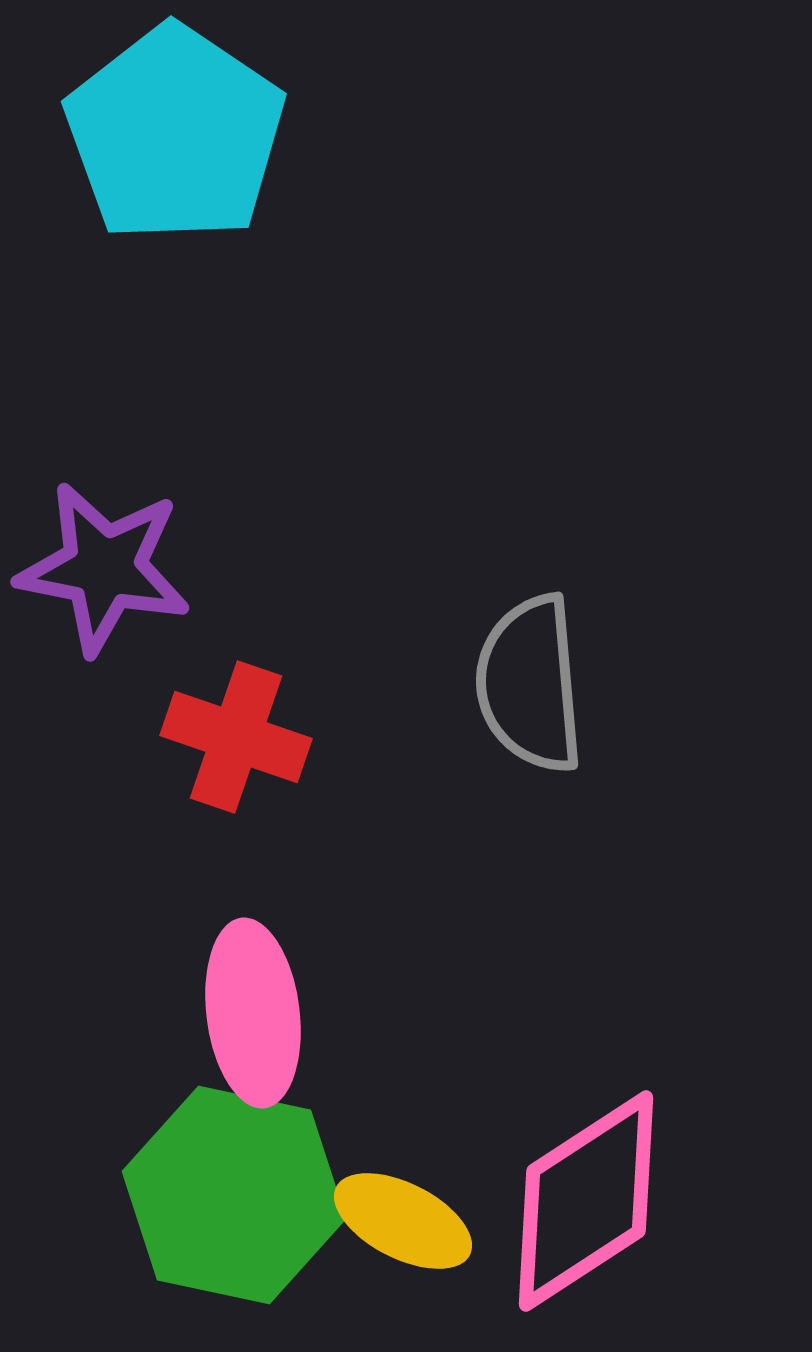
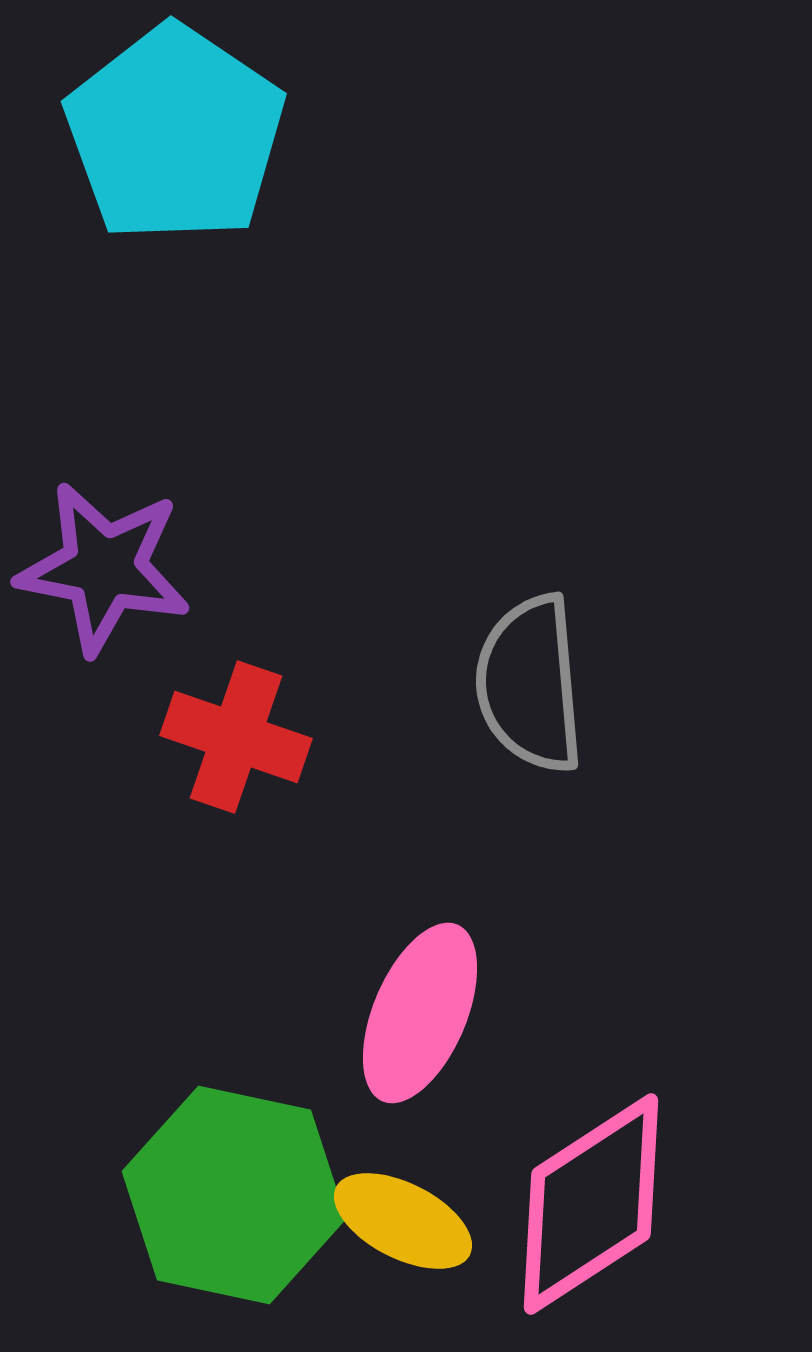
pink ellipse: moved 167 px right; rotated 30 degrees clockwise
pink diamond: moved 5 px right, 3 px down
